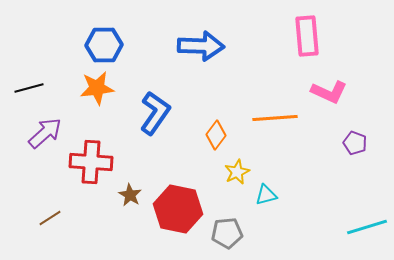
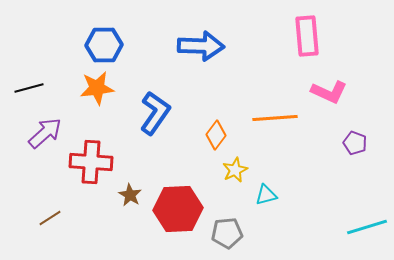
yellow star: moved 2 px left, 2 px up
red hexagon: rotated 15 degrees counterclockwise
